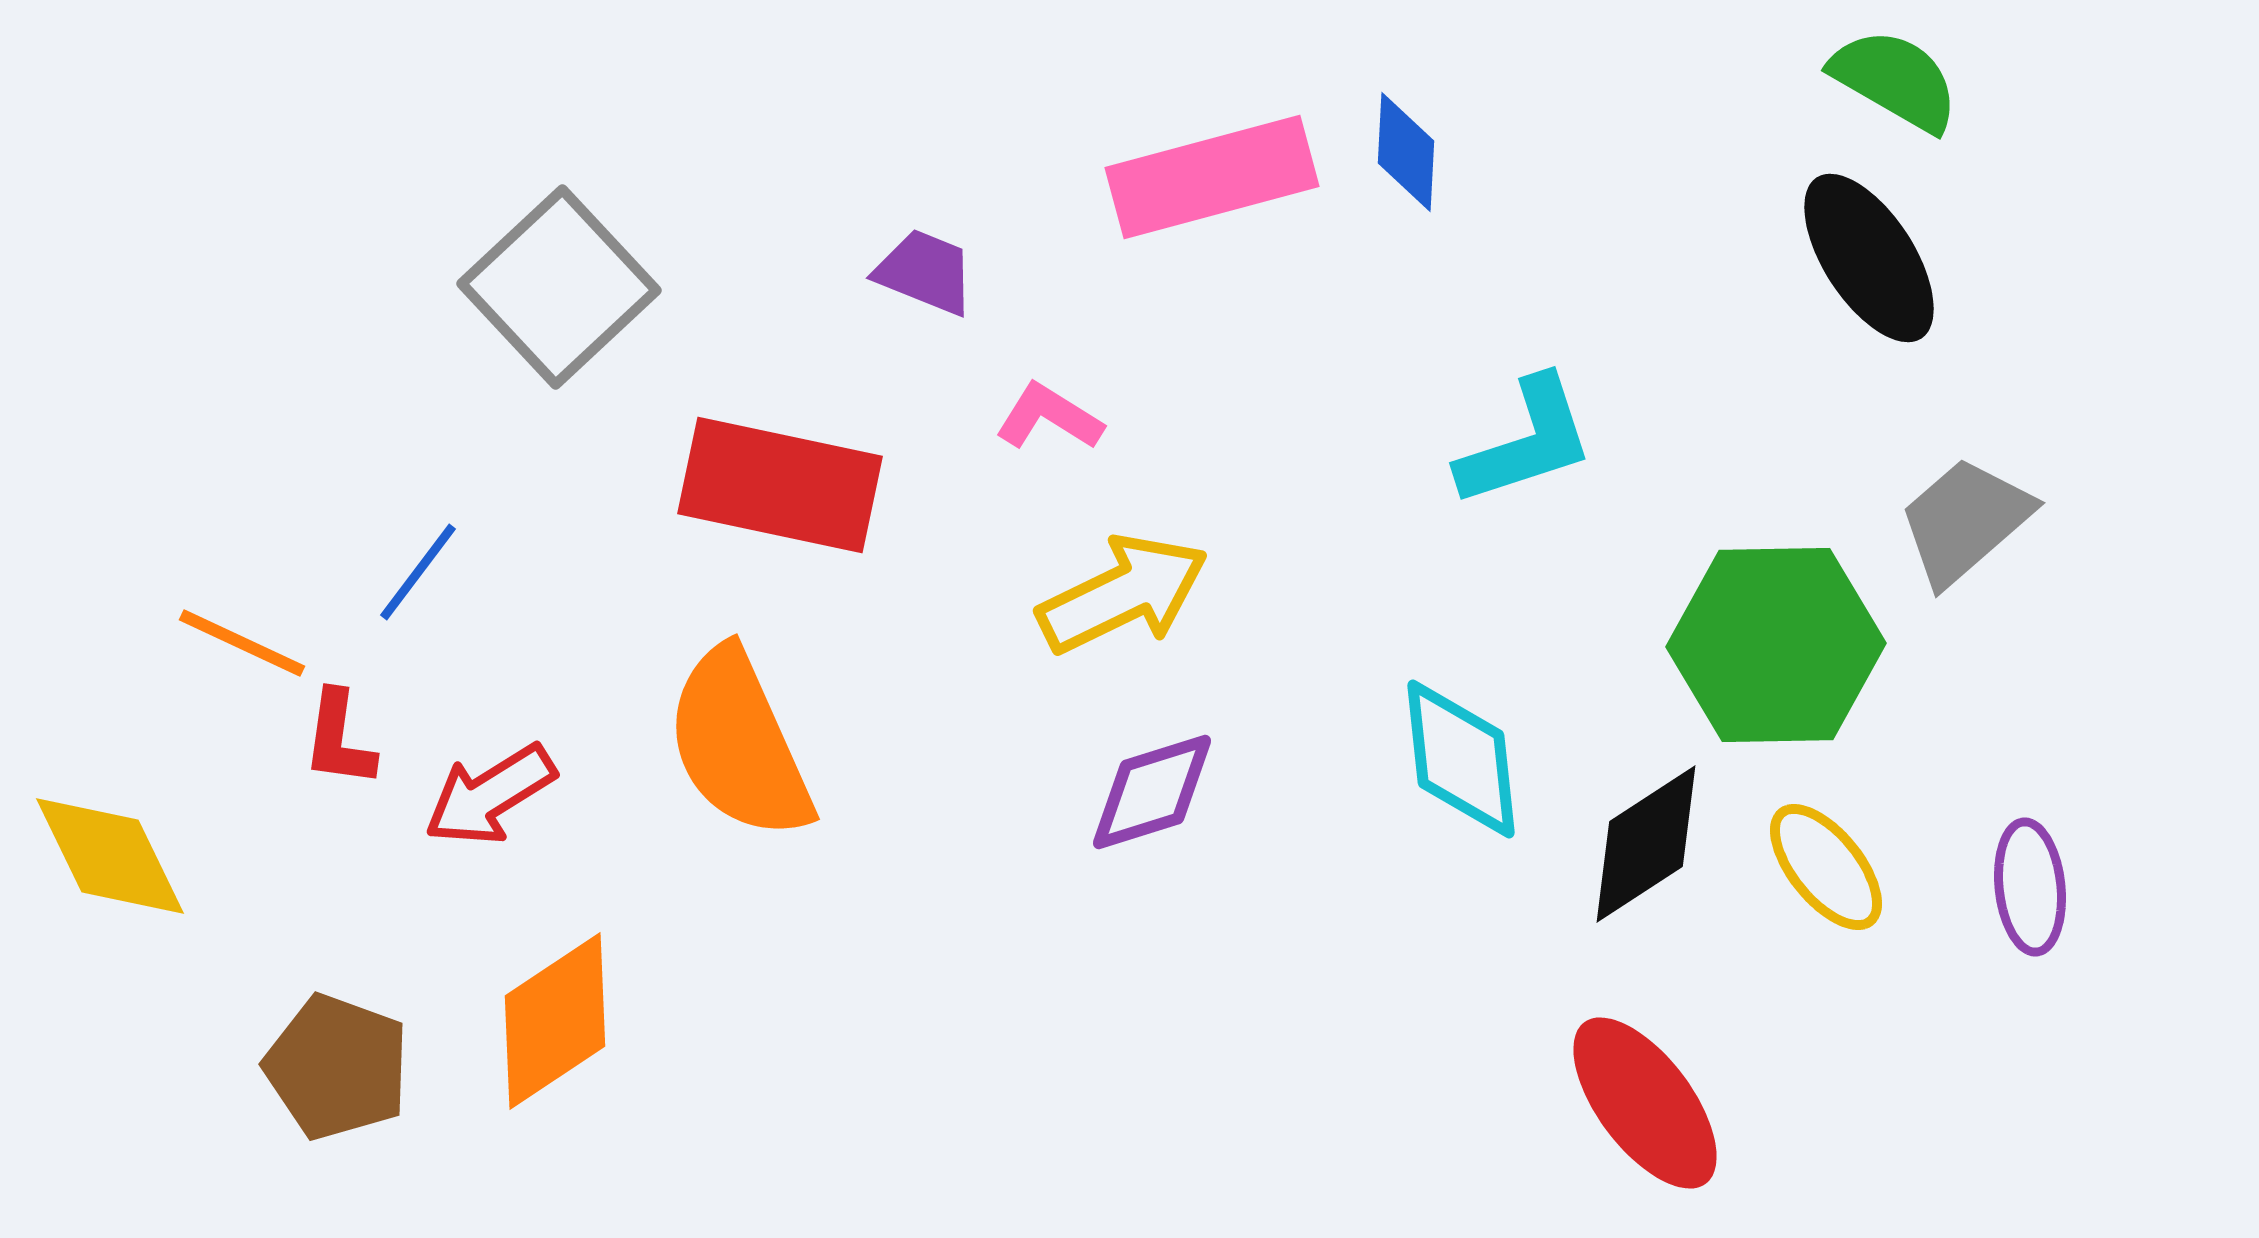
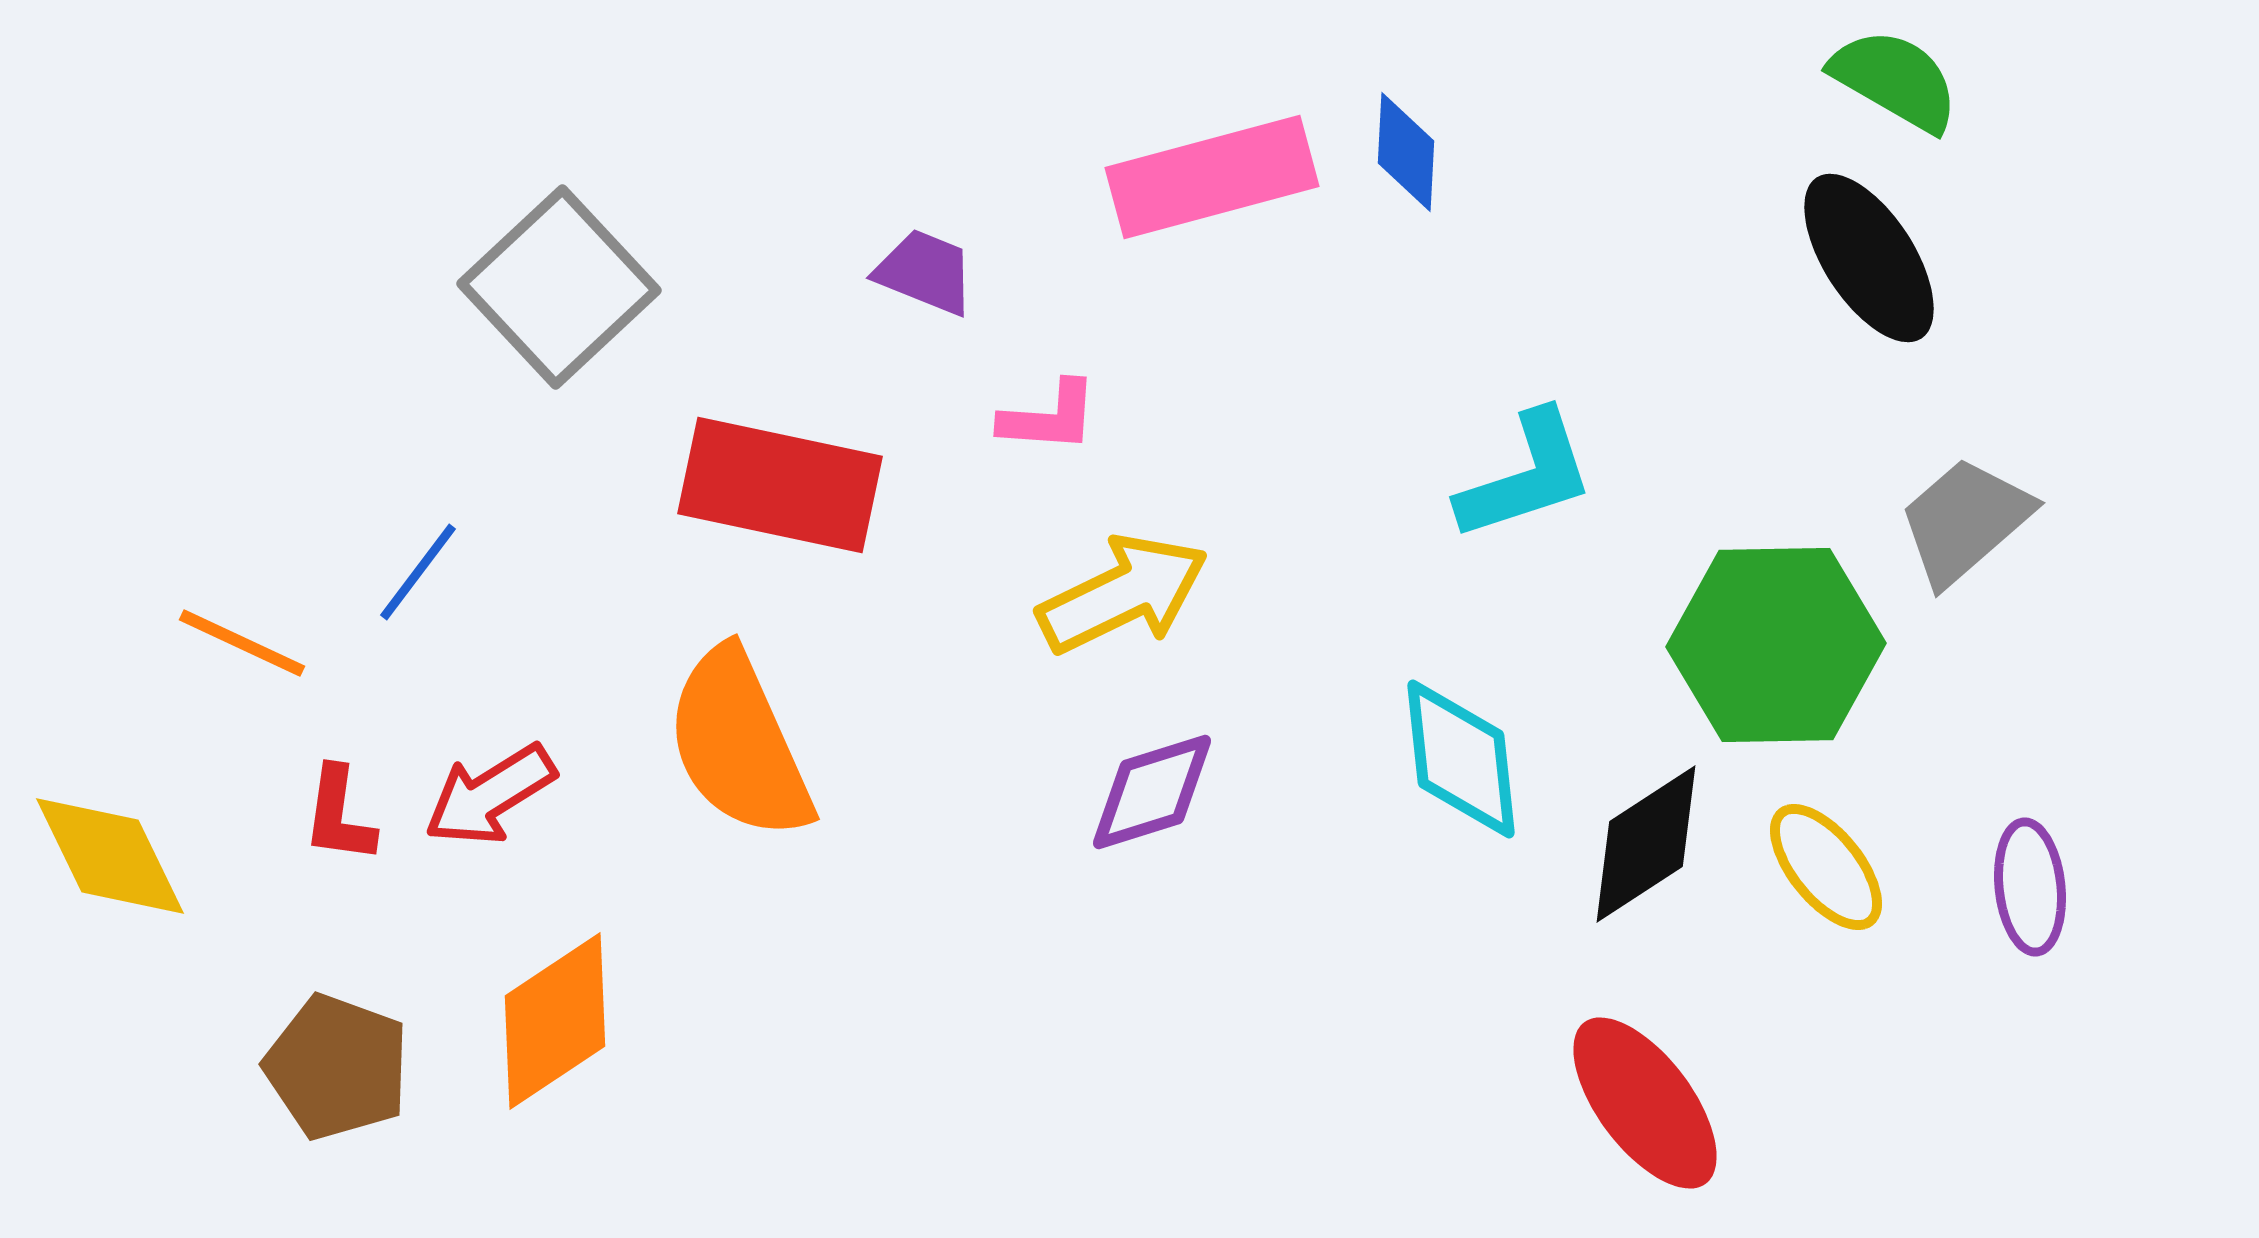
pink L-shape: rotated 152 degrees clockwise
cyan L-shape: moved 34 px down
red L-shape: moved 76 px down
